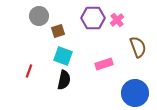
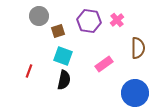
purple hexagon: moved 4 px left, 3 px down; rotated 10 degrees clockwise
brown semicircle: moved 1 px down; rotated 20 degrees clockwise
pink rectangle: rotated 18 degrees counterclockwise
